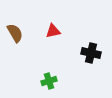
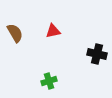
black cross: moved 6 px right, 1 px down
